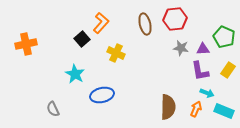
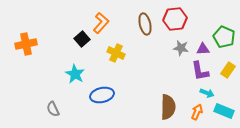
orange arrow: moved 1 px right, 3 px down
